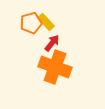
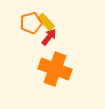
red arrow: moved 3 px left, 6 px up
orange cross: moved 2 px down
